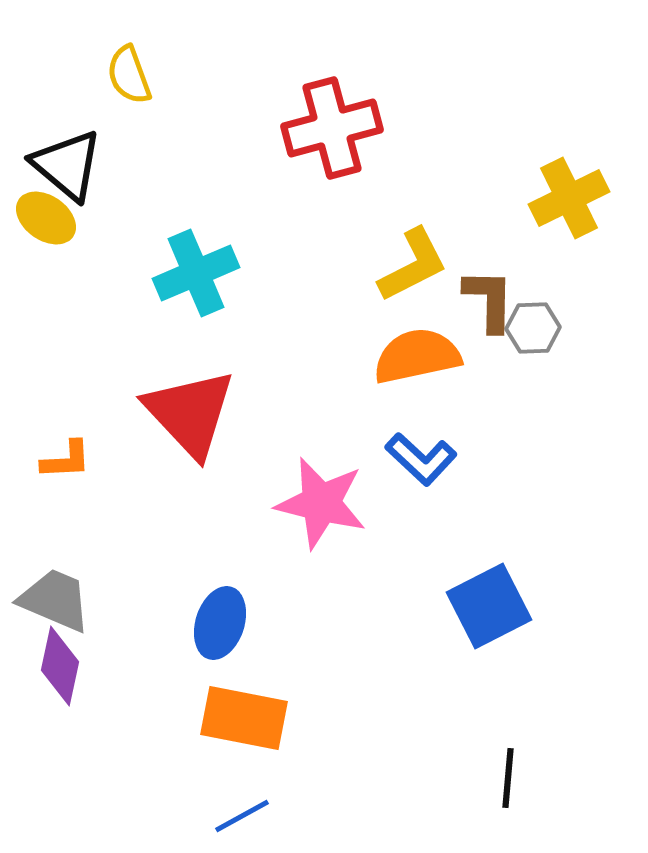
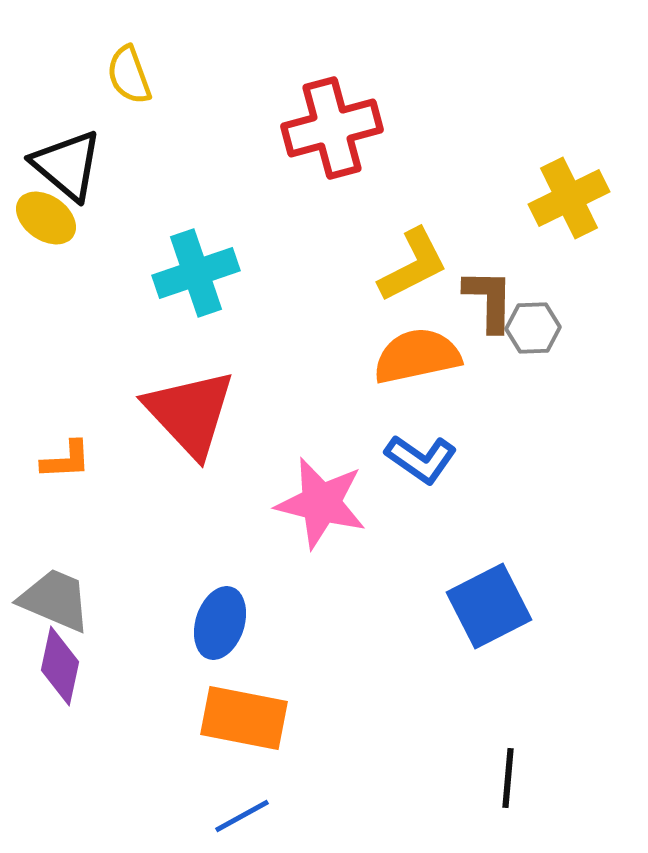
cyan cross: rotated 4 degrees clockwise
blue L-shape: rotated 8 degrees counterclockwise
